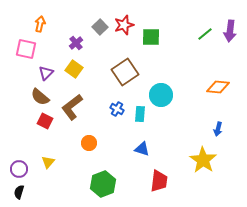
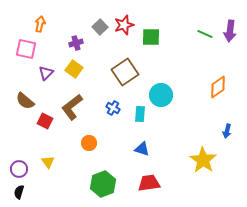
green line: rotated 63 degrees clockwise
purple cross: rotated 24 degrees clockwise
orange diamond: rotated 40 degrees counterclockwise
brown semicircle: moved 15 px left, 4 px down
blue cross: moved 4 px left, 1 px up
blue arrow: moved 9 px right, 2 px down
yellow triangle: rotated 16 degrees counterclockwise
red trapezoid: moved 10 px left, 2 px down; rotated 105 degrees counterclockwise
